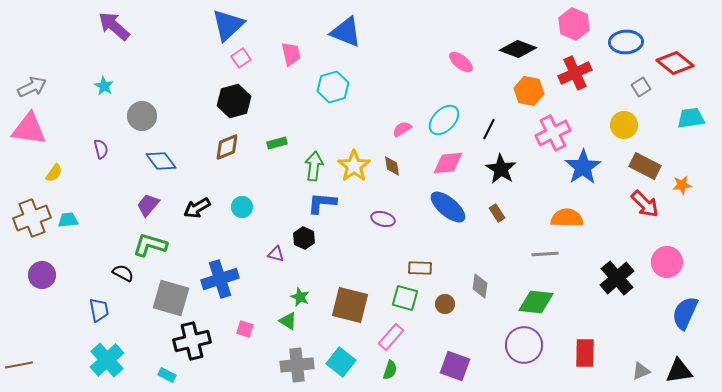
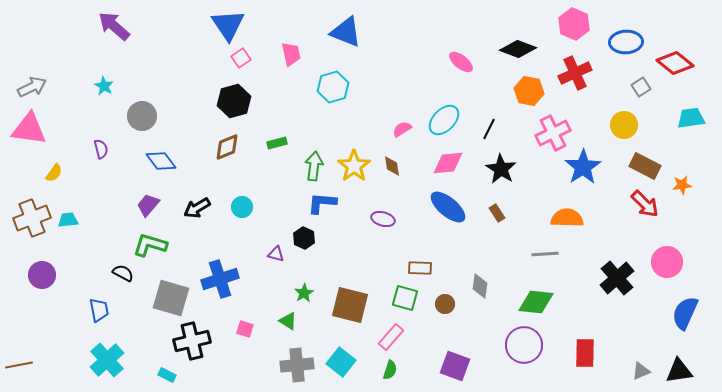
blue triangle at (228, 25): rotated 21 degrees counterclockwise
green star at (300, 297): moved 4 px right, 4 px up; rotated 18 degrees clockwise
